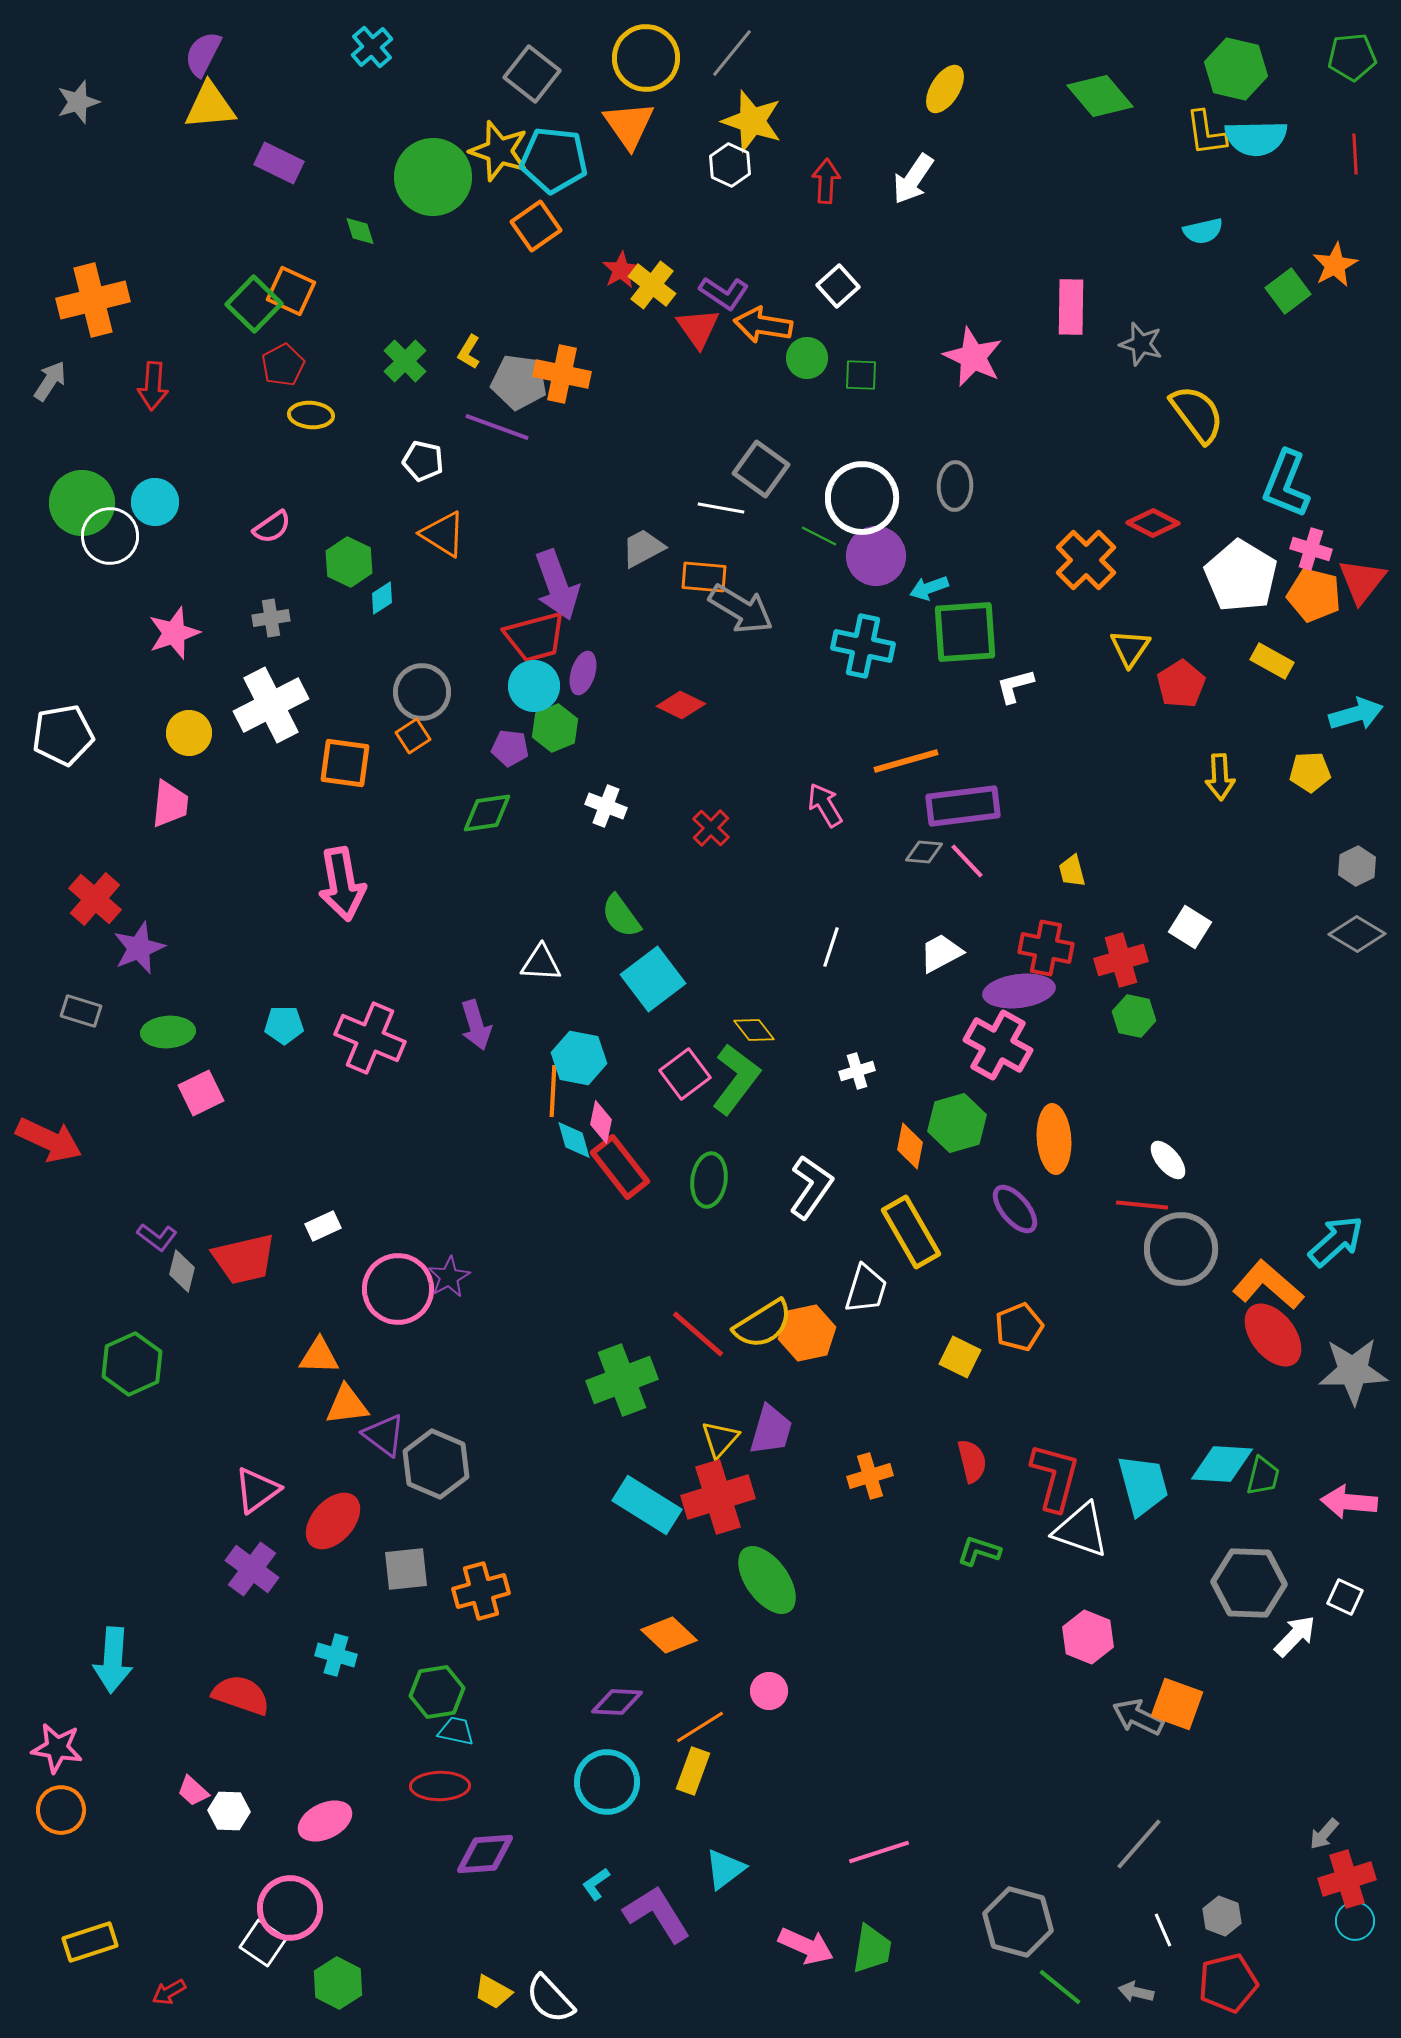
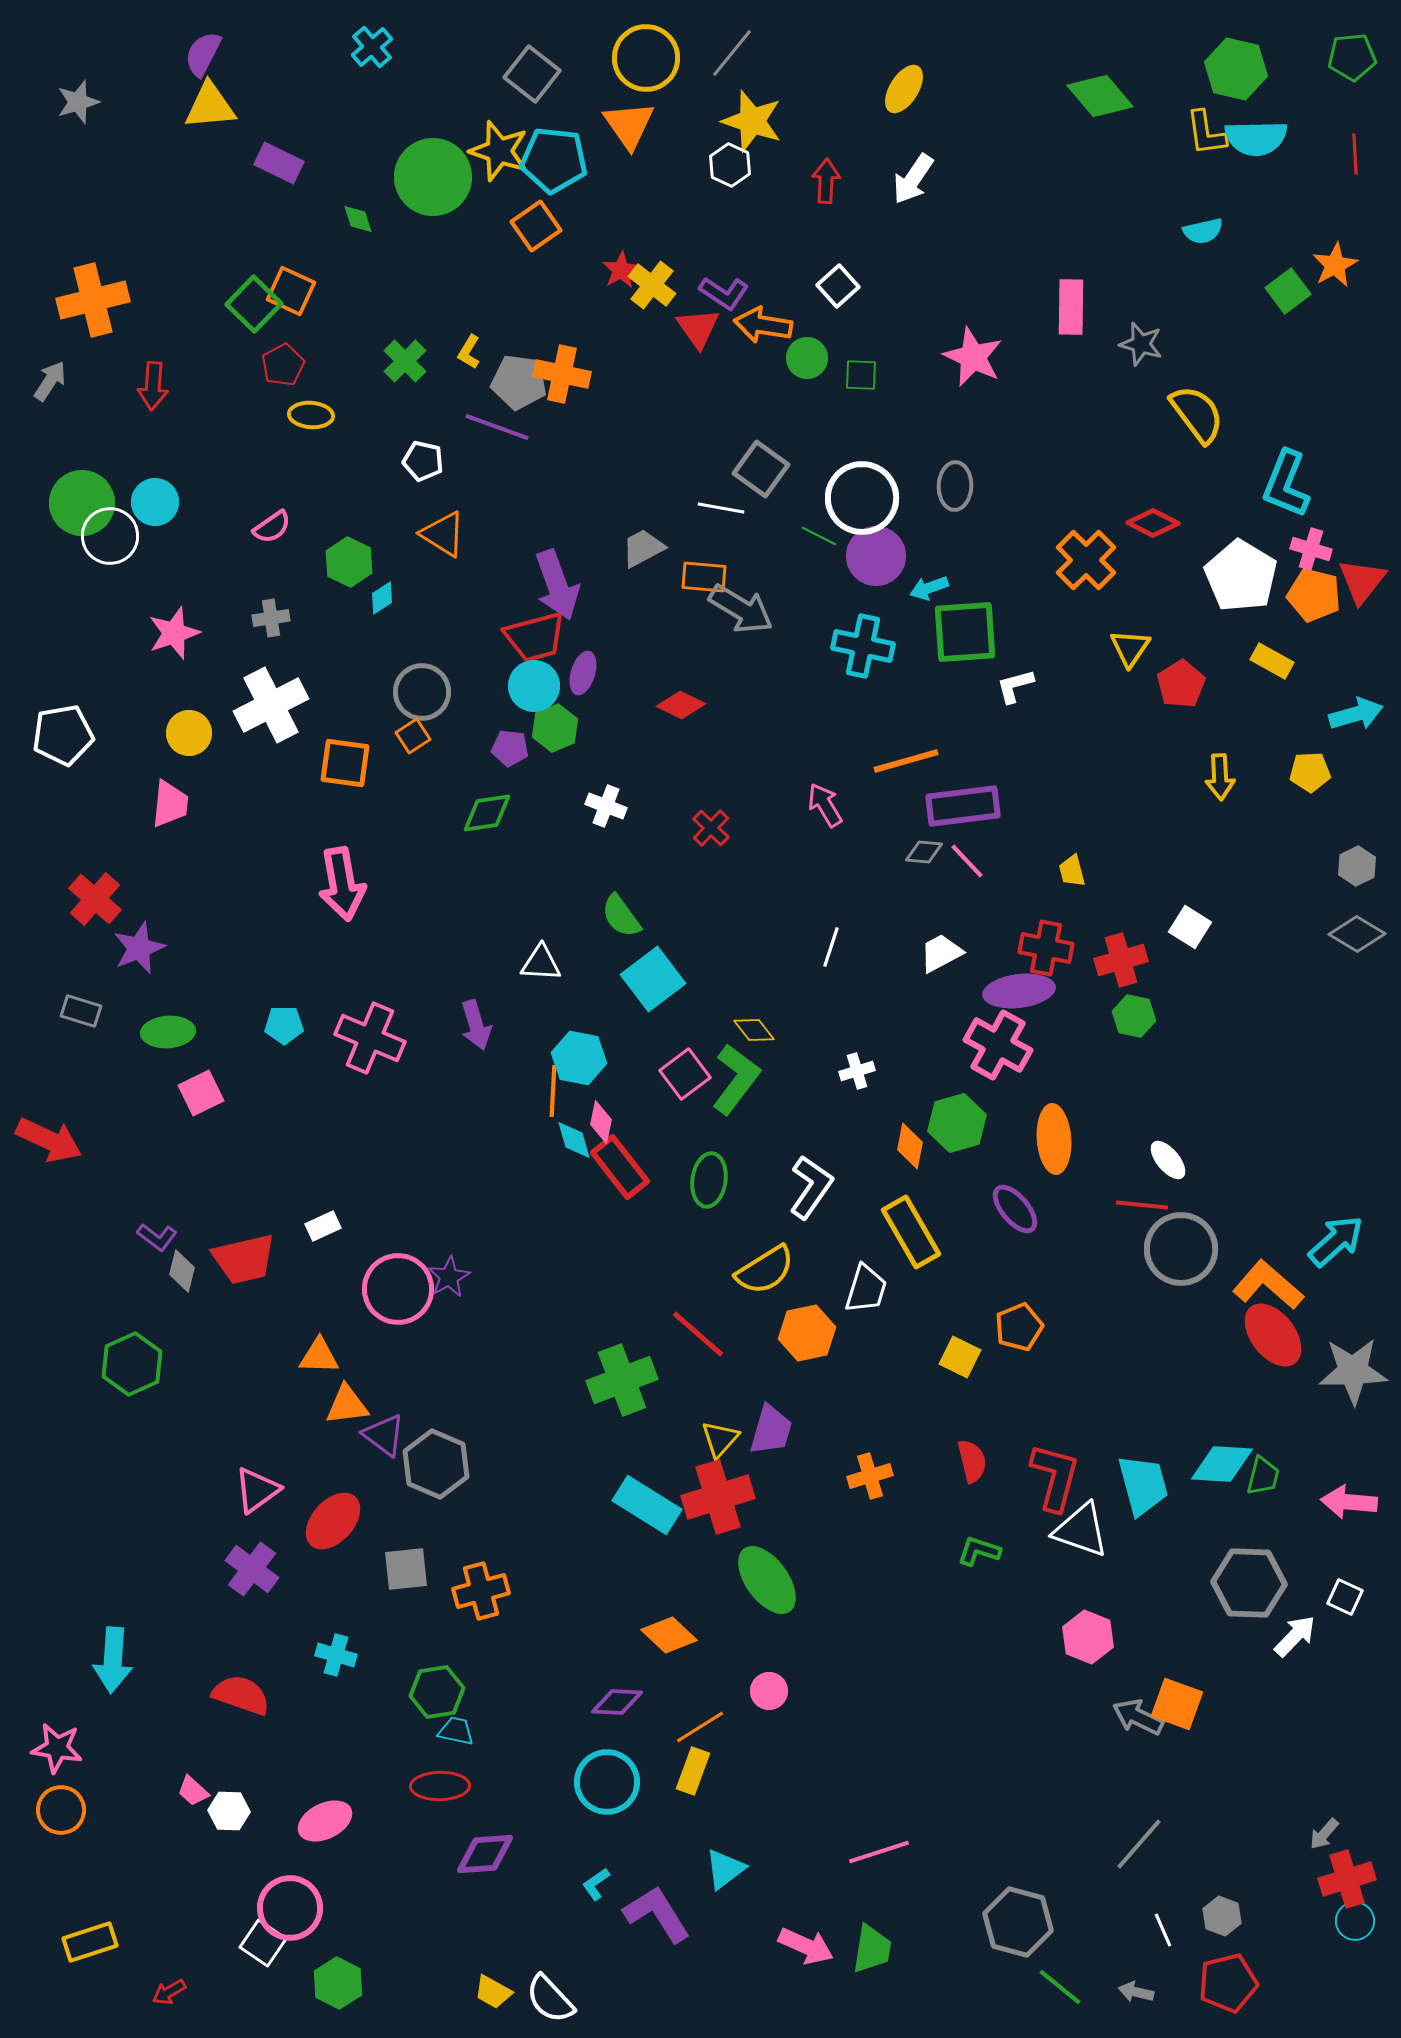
yellow ellipse at (945, 89): moved 41 px left
green diamond at (360, 231): moved 2 px left, 12 px up
yellow semicircle at (763, 1324): moved 2 px right, 54 px up
